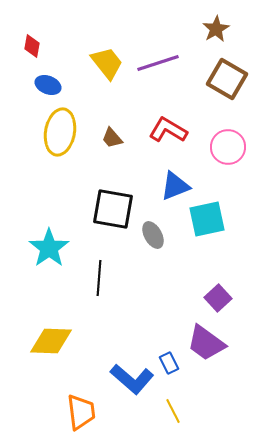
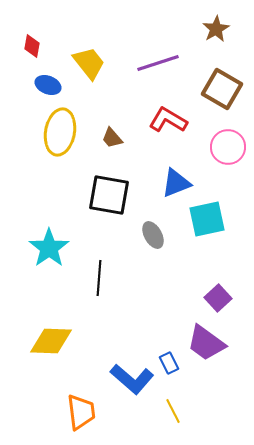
yellow trapezoid: moved 18 px left
brown square: moved 5 px left, 10 px down
red L-shape: moved 10 px up
blue triangle: moved 1 px right, 3 px up
black square: moved 4 px left, 14 px up
